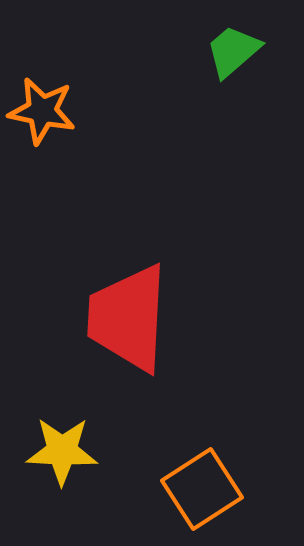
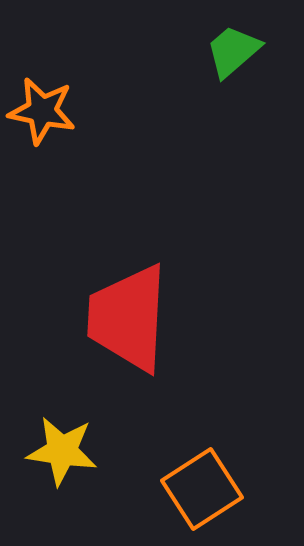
yellow star: rotated 6 degrees clockwise
